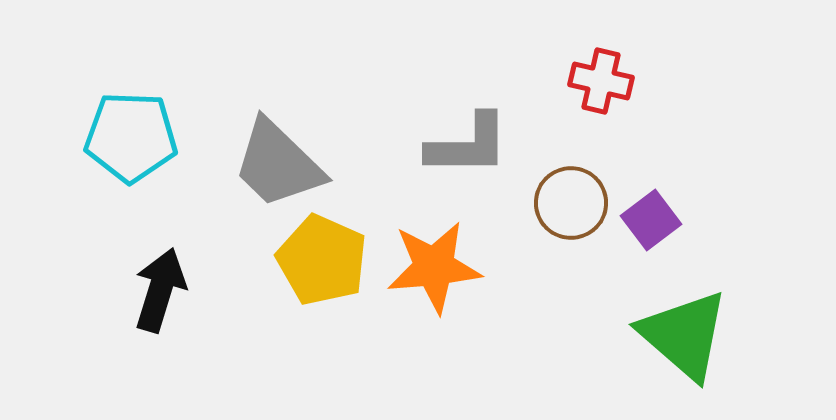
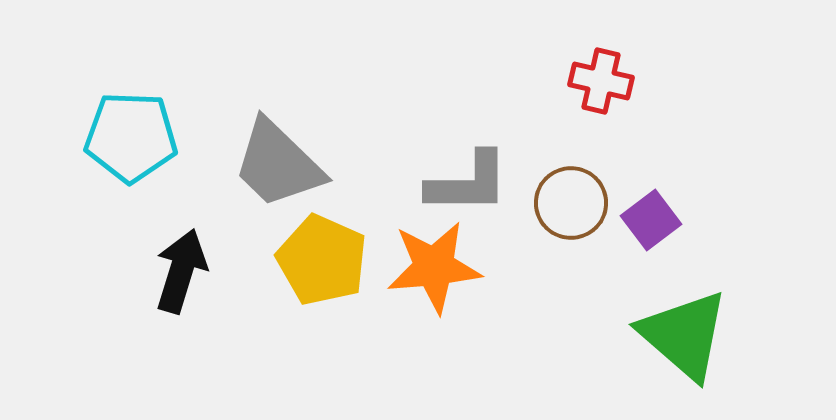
gray L-shape: moved 38 px down
black arrow: moved 21 px right, 19 px up
